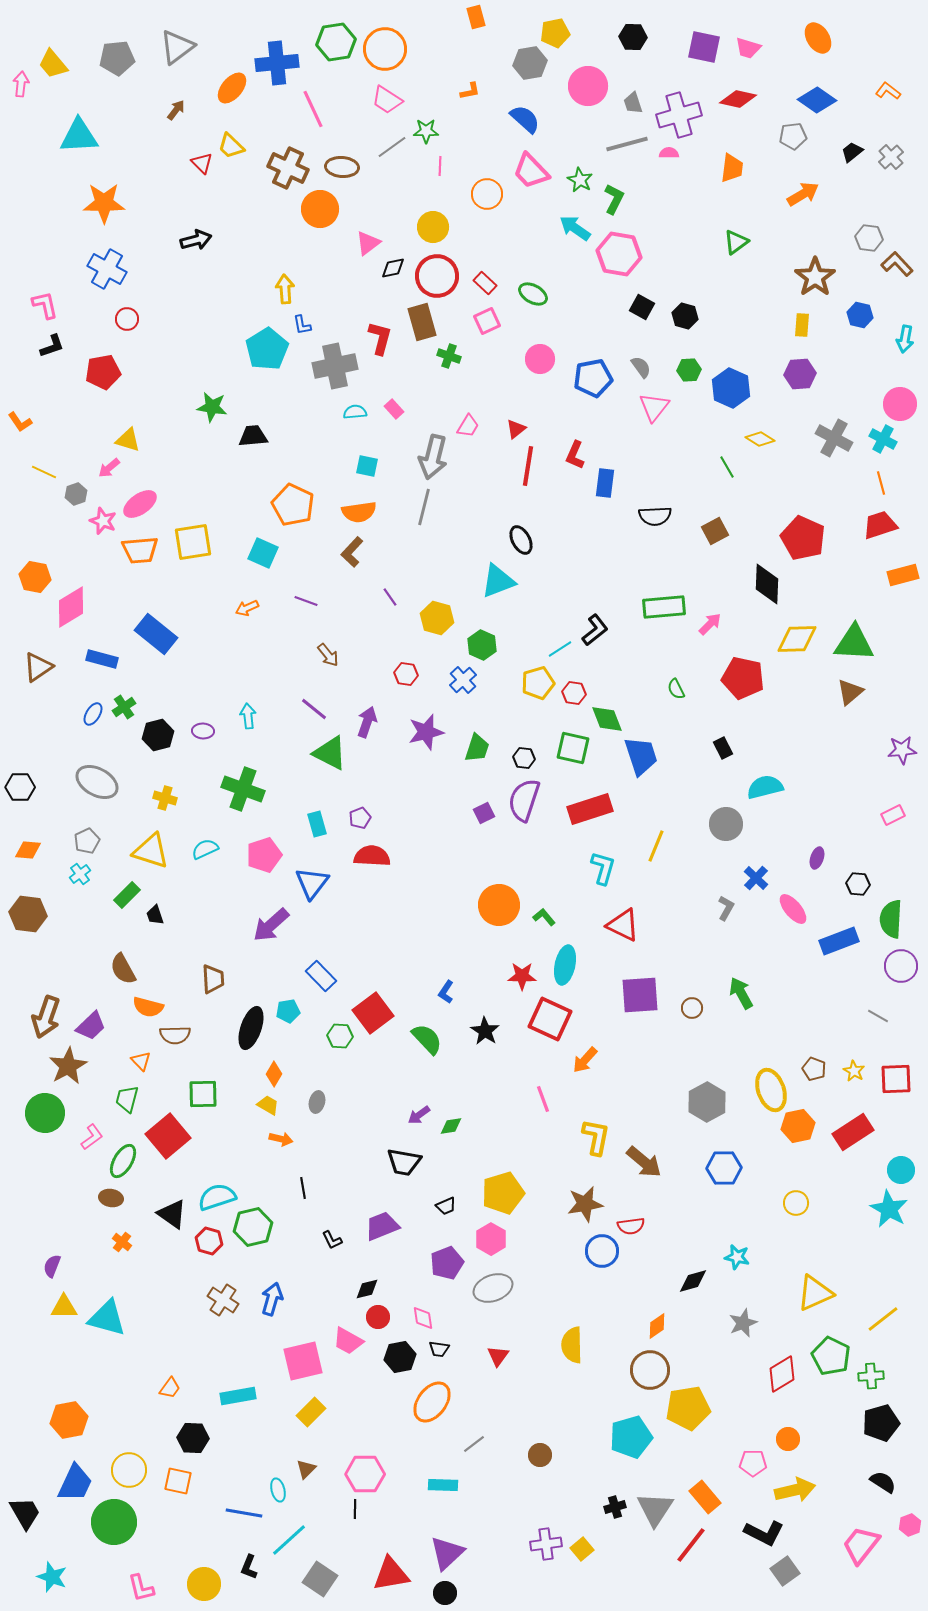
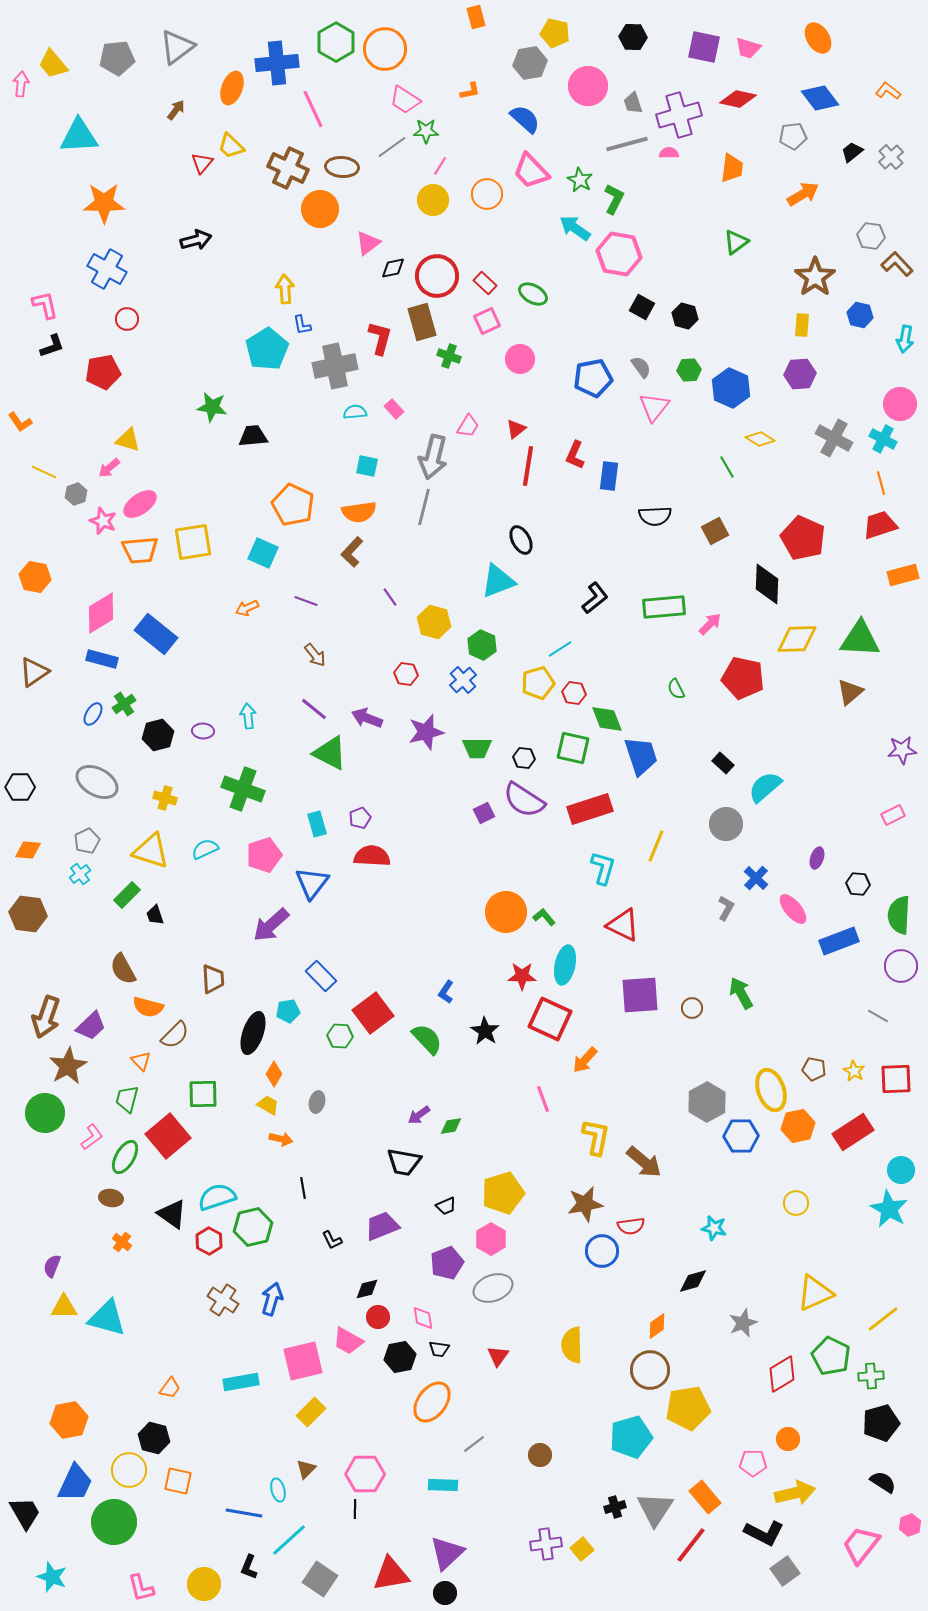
yellow pentagon at (555, 33): rotated 24 degrees clockwise
green hexagon at (336, 42): rotated 21 degrees counterclockwise
orange ellipse at (232, 88): rotated 20 degrees counterclockwise
pink trapezoid at (387, 100): moved 18 px right
blue diamond at (817, 100): moved 3 px right, 2 px up; rotated 18 degrees clockwise
red triangle at (202, 163): rotated 25 degrees clockwise
pink line at (440, 166): rotated 30 degrees clockwise
yellow circle at (433, 227): moved 27 px up
gray hexagon at (869, 238): moved 2 px right, 2 px up
pink circle at (540, 359): moved 20 px left
blue rectangle at (605, 483): moved 4 px right, 7 px up
pink diamond at (71, 607): moved 30 px right, 6 px down
yellow hexagon at (437, 618): moved 3 px left, 4 px down
black L-shape at (595, 630): moved 32 px up
green triangle at (854, 643): moved 6 px right, 4 px up
brown arrow at (328, 655): moved 13 px left
brown triangle at (38, 667): moved 4 px left, 5 px down
green cross at (124, 707): moved 3 px up
purple arrow at (367, 722): moved 4 px up; rotated 88 degrees counterclockwise
green trapezoid at (477, 748): rotated 72 degrees clockwise
black rectangle at (723, 748): moved 15 px down; rotated 20 degrees counterclockwise
cyan semicircle at (765, 787): rotated 27 degrees counterclockwise
purple semicircle at (524, 800): rotated 75 degrees counterclockwise
orange circle at (499, 905): moved 7 px right, 7 px down
green semicircle at (891, 919): moved 8 px right, 4 px up
black ellipse at (251, 1028): moved 2 px right, 5 px down
brown semicircle at (175, 1035): rotated 44 degrees counterclockwise
brown pentagon at (814, 1069): rotated 10 degrees counterclockwise
green ellipse at (123, 1161): moved 2 px right, 4 px up
blue hexagon at (724, 1168): moved 17 px right, 32 px up
red hexagon at (209, 1241): rotated 12 degrees clockwise
cyan star at (737, 1257): moved 23 px left, 29 px up
cyan rectangle at (238, 1396): moved 3 px right, 14 px up
black hexagon at (193, 1438): moved 39 px left; rotated 12 degrees clockwise
yellow arrow at (795, 1490): moved 3 px down
